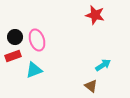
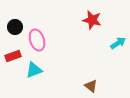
red star: moved 3 px left, 5 px down
black circle: moved 10 px up
cyan arrow: moved 15 px right, 22 px up
